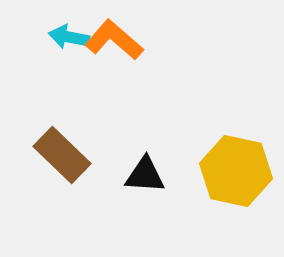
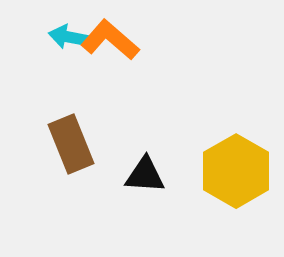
orange L-shape: moved 4 px left
brown rectangle: moved 9 px right, 11 px up; rotated 24 degrees clockwise
yellow hexagon: rotated 18 degrees clockwise
